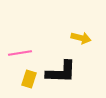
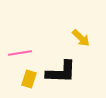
yellow arrow: rotated 30 degrees clockwise
